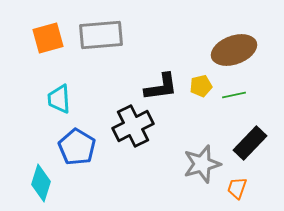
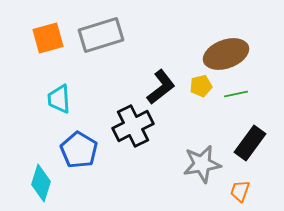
gray rectangle: rotated 12 degrees counterclockwise
brown ellipse: moved 8 px left, 4 px down
black L-shape: rotated 30 degrees counterclockwise
green line: moved 2 px right, 1 px up
black rectangle: rotated 8 degrees counterclockwise
blue pentagon: moved 2 px right, 3 px down
gray star: rotated 6 degrees clockwise
orange trapezoid: moved 3 px right, 3 px down
